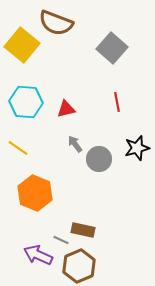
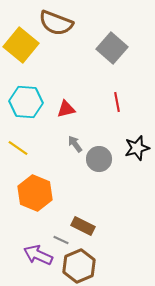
yellow square: moved 1 px left
brown rectangle: moved 4 px up; rotated 15 degrees clockwise
